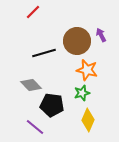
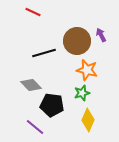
red line: rotated 70 degrees clockwise
